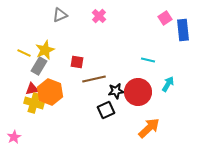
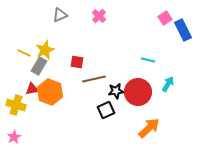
blue rectangle: rotated 20 degrees counterclockwise
yellow cross: moved 18 px left, 2 px down
